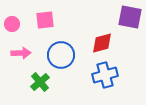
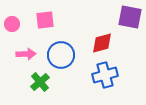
pink arrow: moved 5 px right, 1 px down
